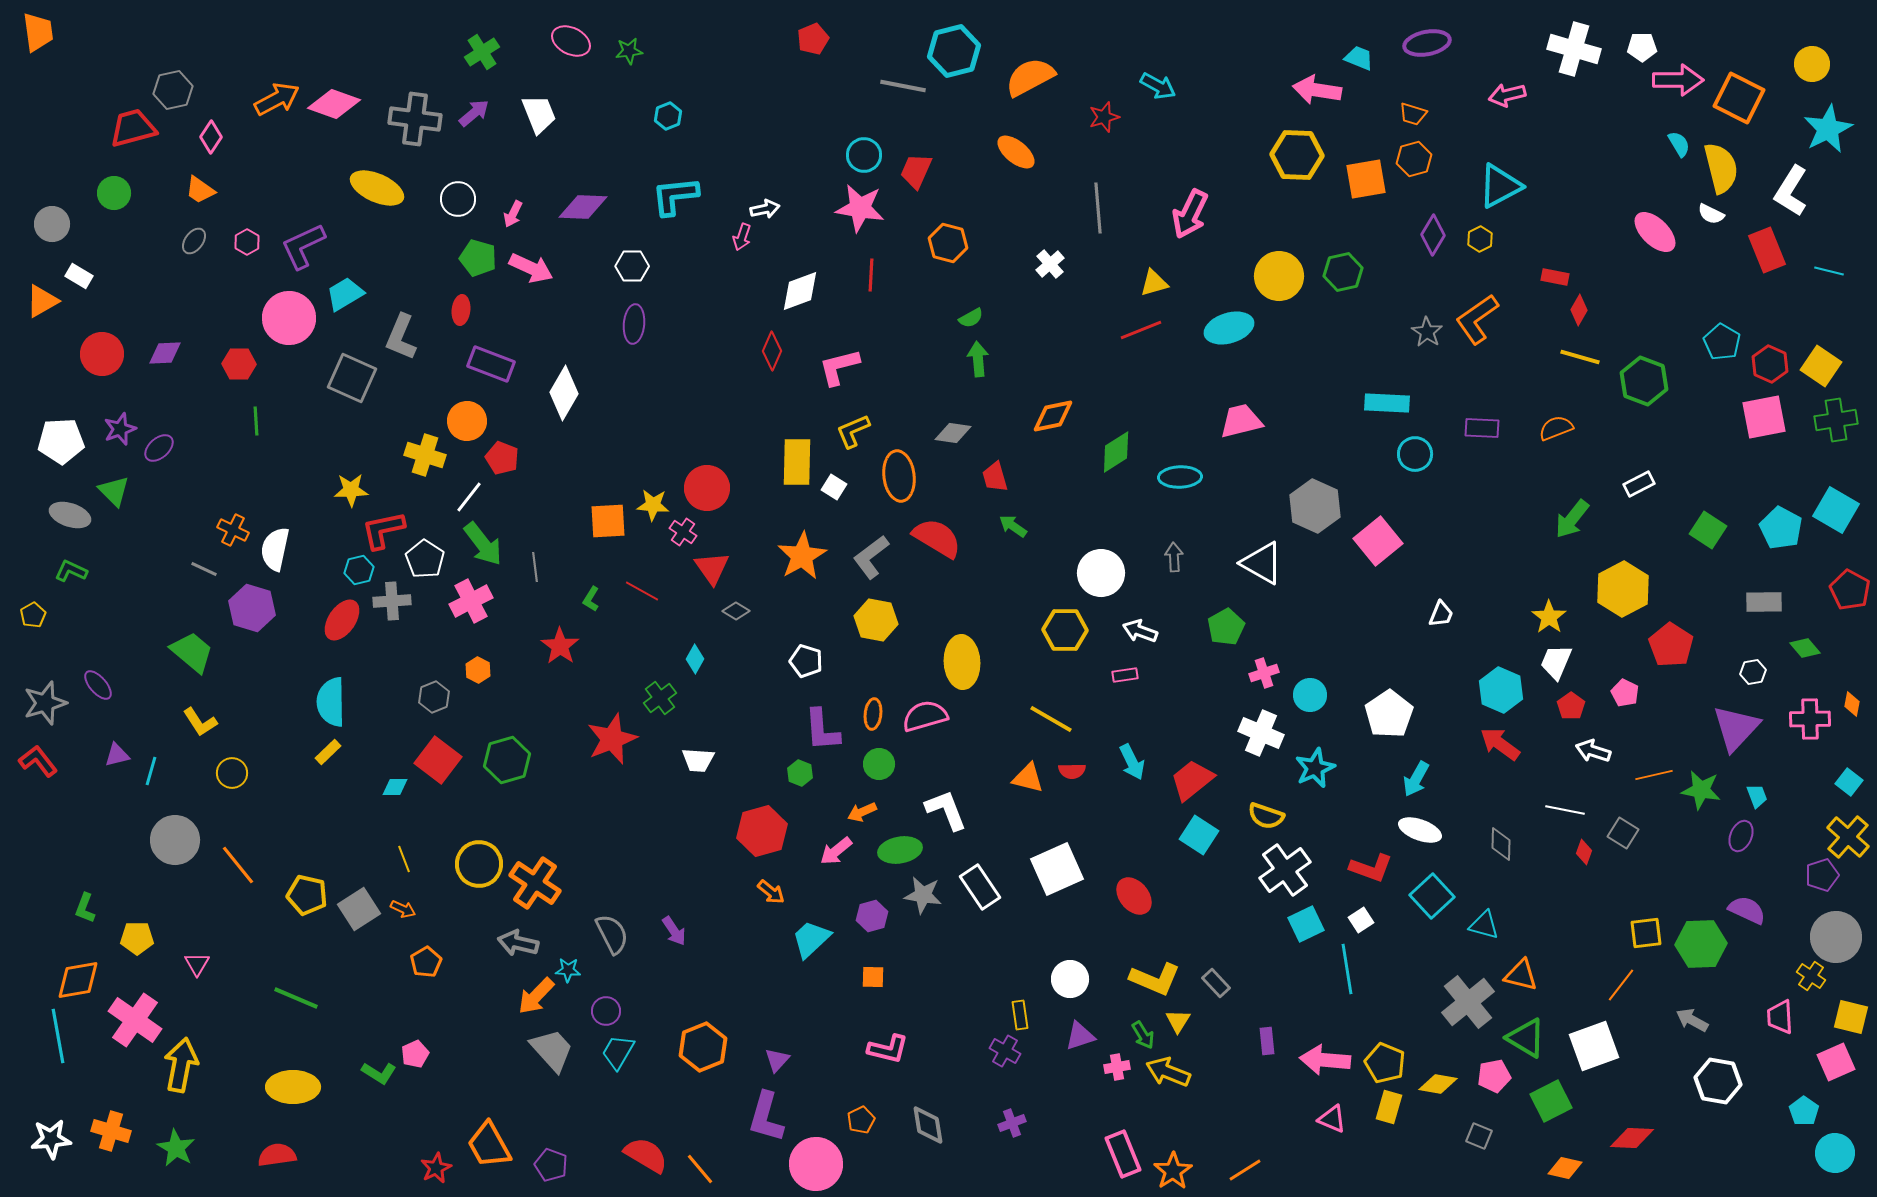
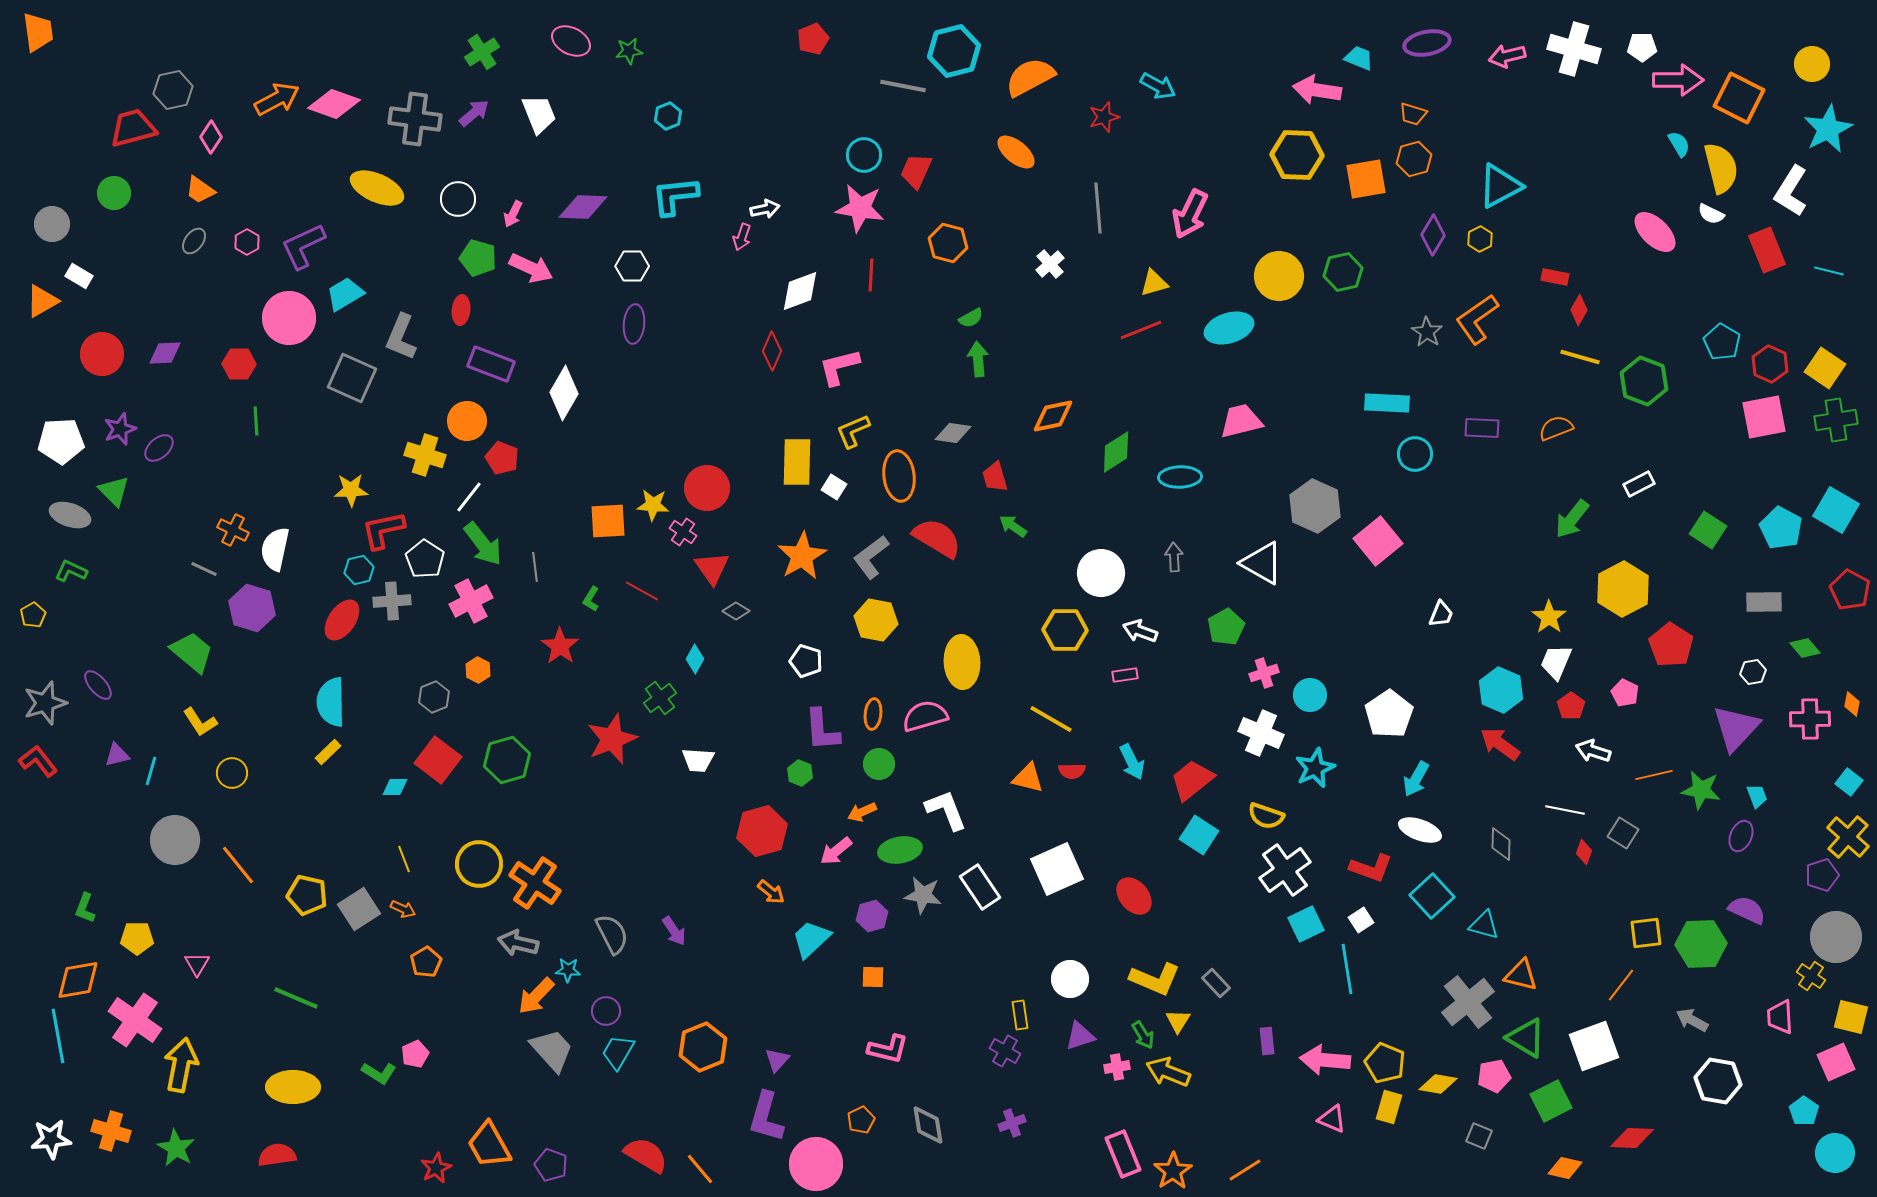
pink arrow at (1507, 95): moved 39 px up
yellow square at (1821, 366): moved 4 px right, 2 px down
